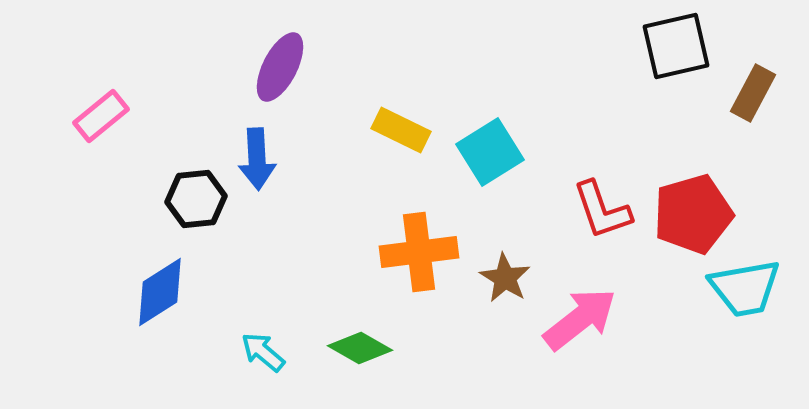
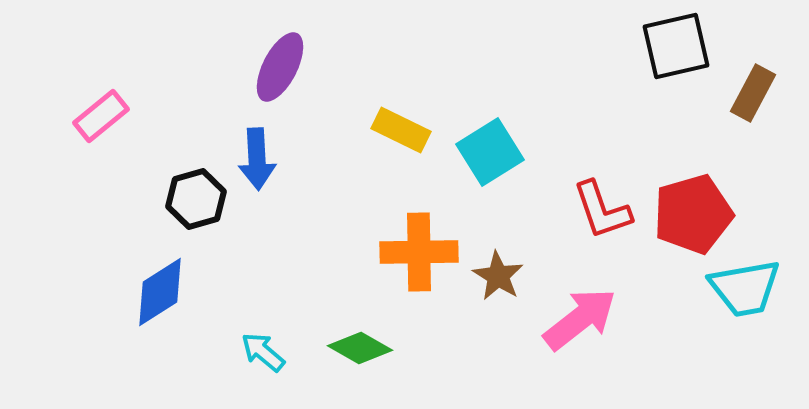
black hexagon: rotated 10 degrees counterclockwise
orange cross: rotated 6 degrees clockwise
brown star: moved 7 px left, 2 px up
